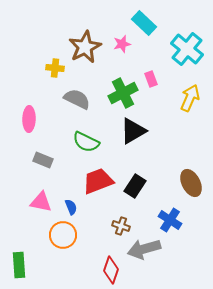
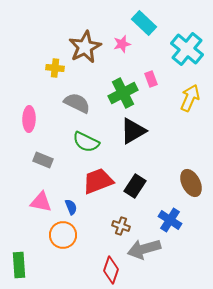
gray semicircle: moved 4 px down
